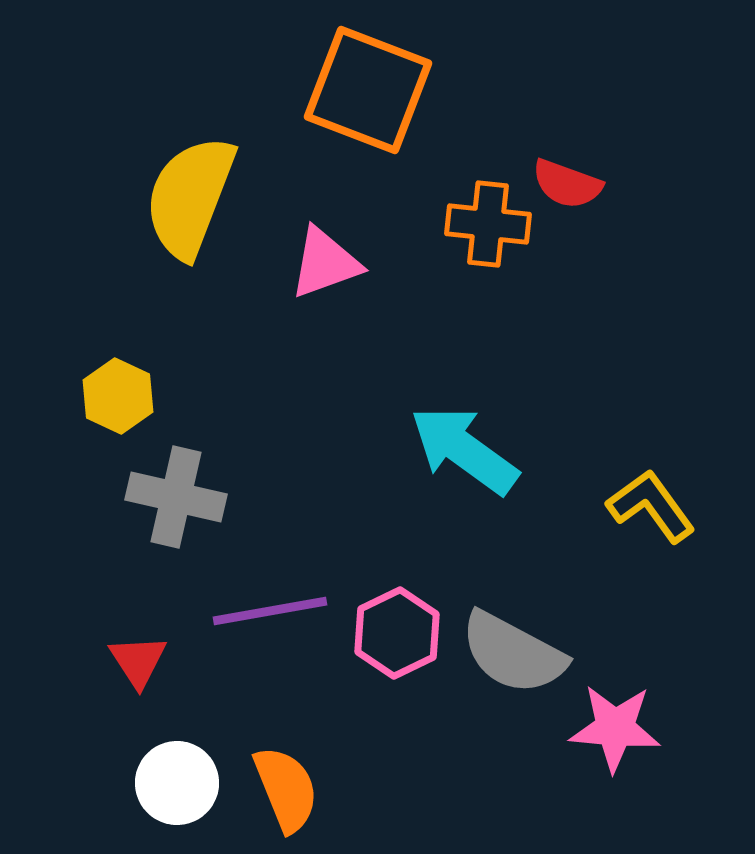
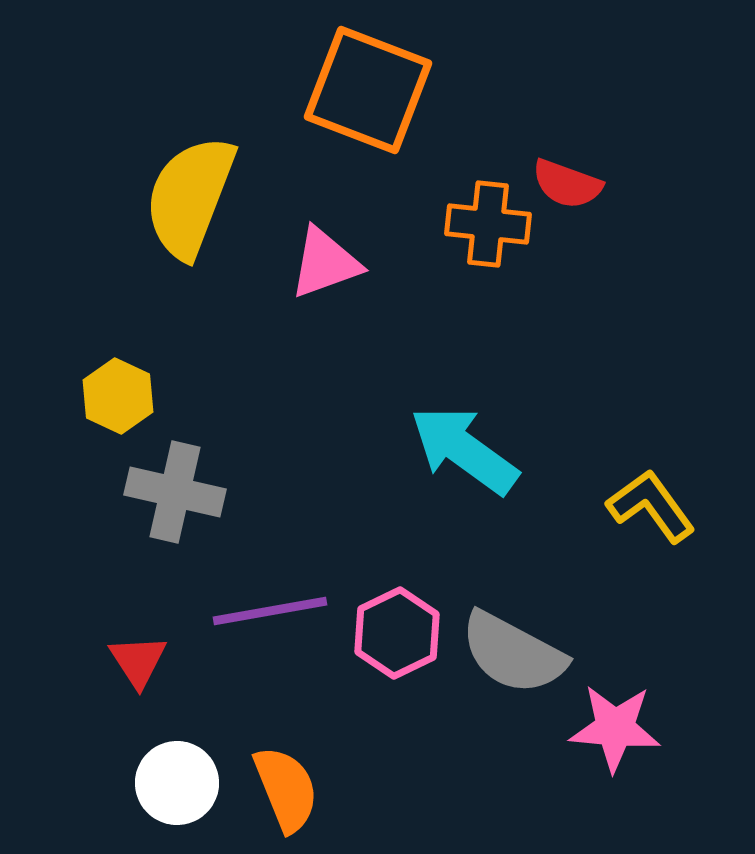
gray cross: moved 1 px left, 5 px up
